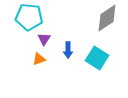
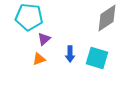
purple triangle: rotated 16 degrees clockwise
blue arrow: moved 2 px right, 4 px down
cyan square: rotated 15 degrees counterclockwise
